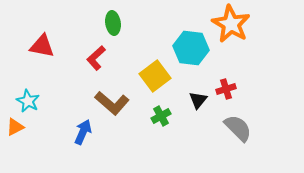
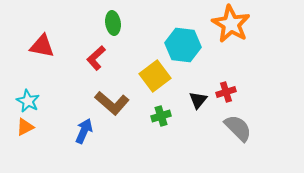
cyan hexagon: moved 8 px left, 3 px up
red cross: moved 3 px down
green cross: rotated 12 degrees clockwise
orange triangle: moved 10 px right
blue arrow: moved 1 px right, 1 px up
